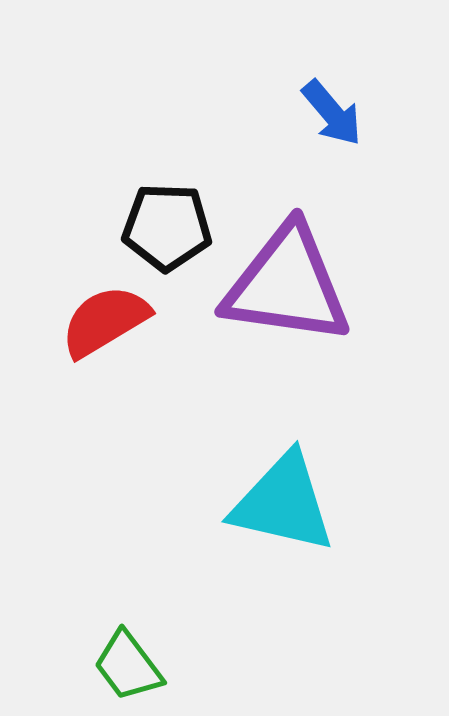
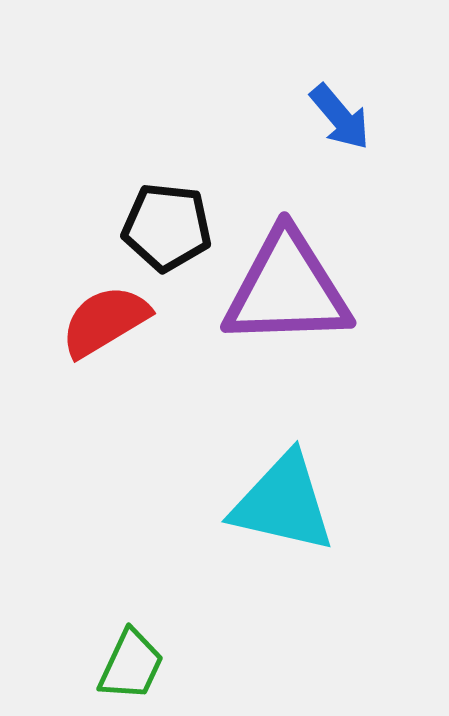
blue arrow: moved 8 px right, 4 px down
black pentagon: rotated 4 degrees clockwise
purple triangle: moved 4 px down; rotated 10 degrees counterclockwise
green trapezoid: moved 3 px right, 1 px up; rotated 118 degrees counterclockwise
